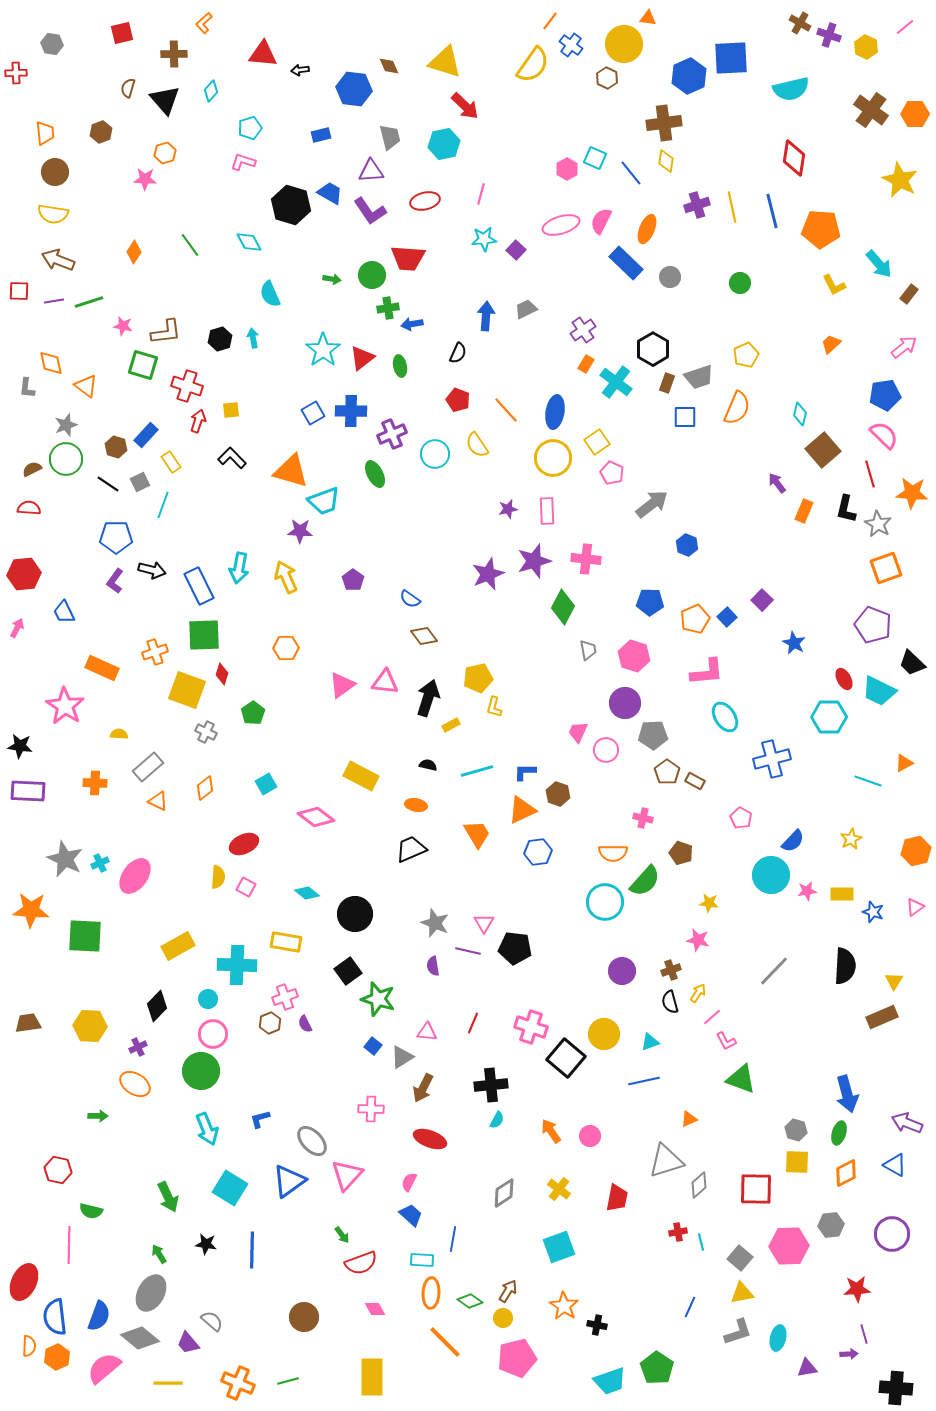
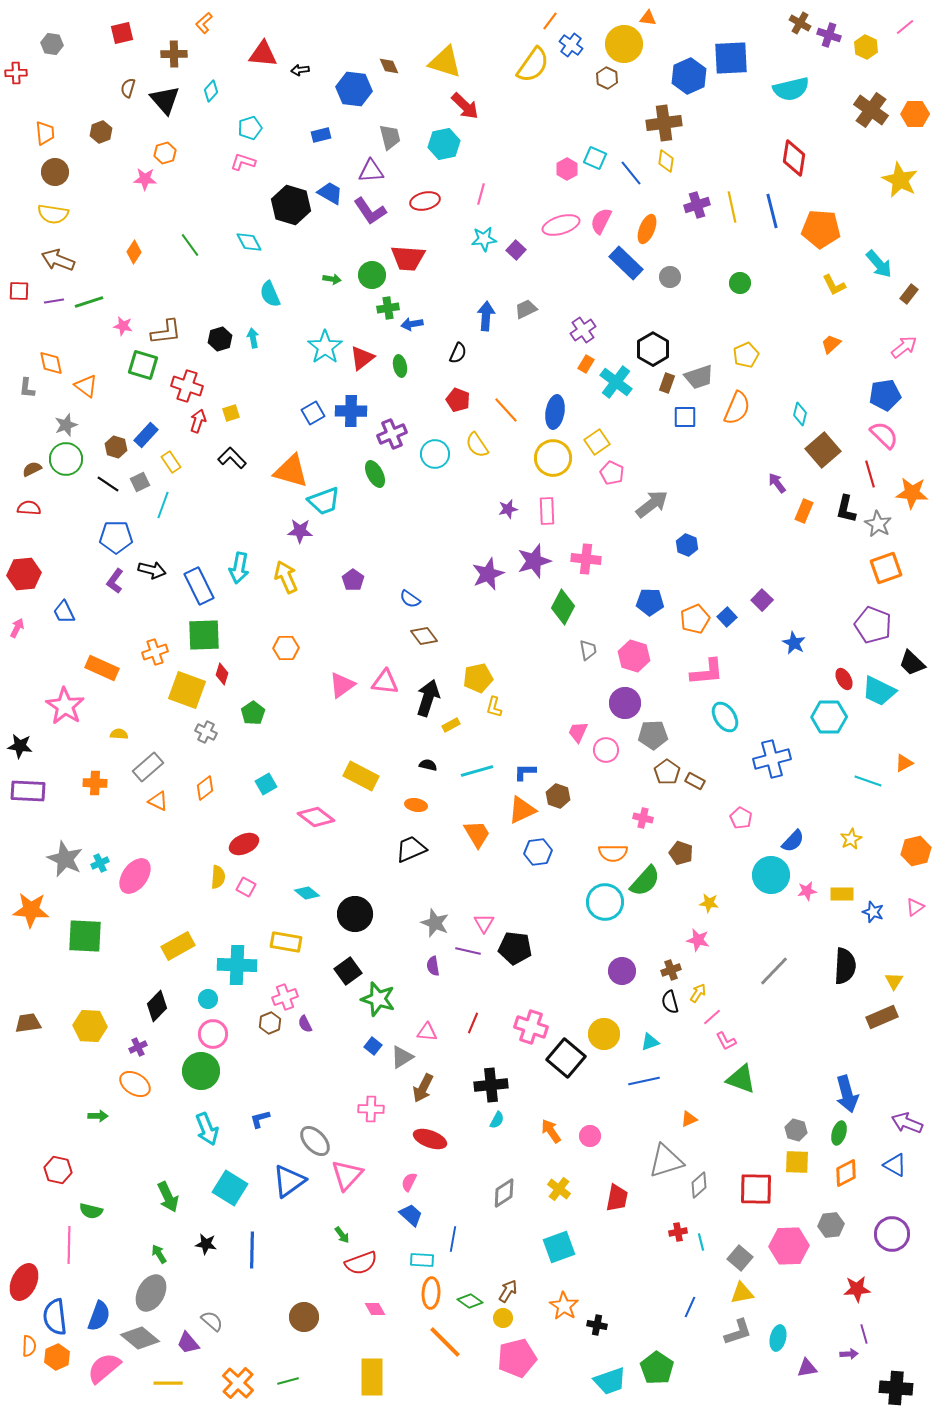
cyan star at (323, 350): moved 2 px right, 3 px up
yellow square at (231, 410): moved 3 px down; rotated 12 degrees counterclockwise
brown hexagon at (558, 794): moved 2 px down
gray ellipse at (312, 1141): moved 3 px right
orange cross at (238, 1383): rotated 20 degrees clockwise
